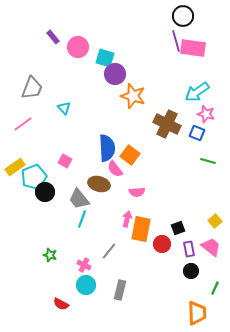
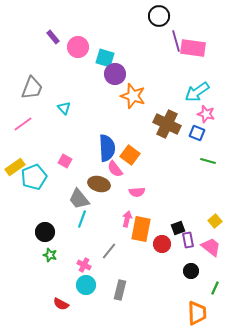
black circle at (183, 16): moved 24 px left
black circle at (45, 192): moved 40 px down
purple rectangle at (189, 249): moved 1 px left, 9 px up
